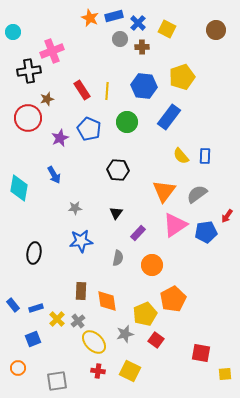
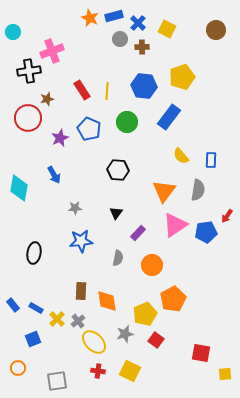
blue rectangle at (205, 156): moved 6 px right, 4 px down
gray semicircle at (197, 194): moved 1 px right, 4 px up; rotated 135 degrees clockwise
blue rectangle at (36, 308): rotated 48 degrees clockwise
